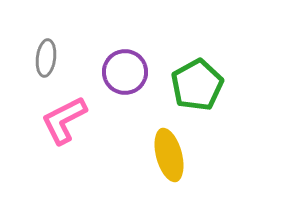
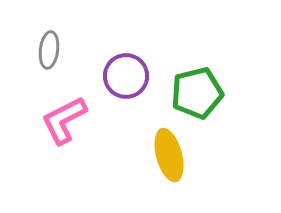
gray ellipse: moved 3 px right, 8 px up
purple circle: moved 1 px right, 4 px down
green pentagon: moved 8 px down; rotated 15 degrees clockwise
